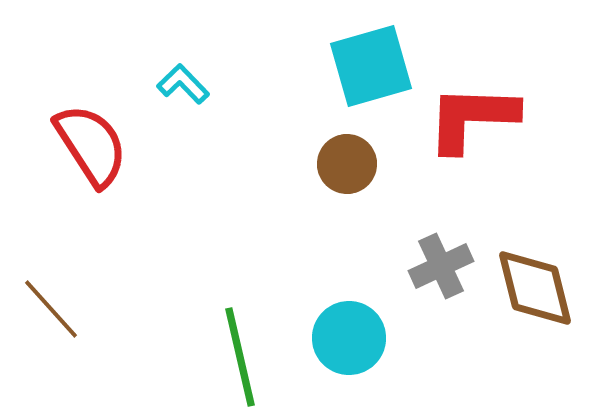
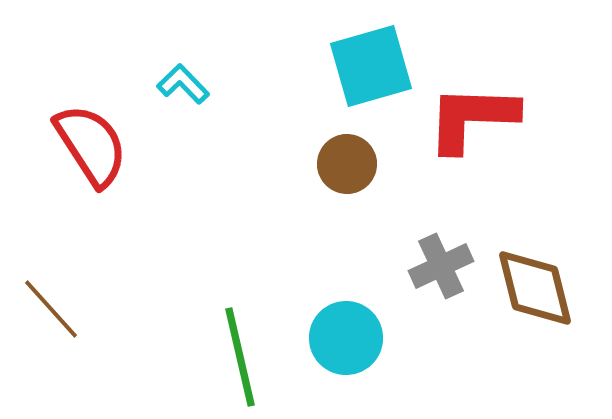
cyan circle: moved 3 px left
